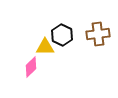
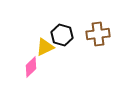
black hexagon: rotated 10 degrees counterclockwise
yellow triangle: rotated 24 degrees counterclockwise
